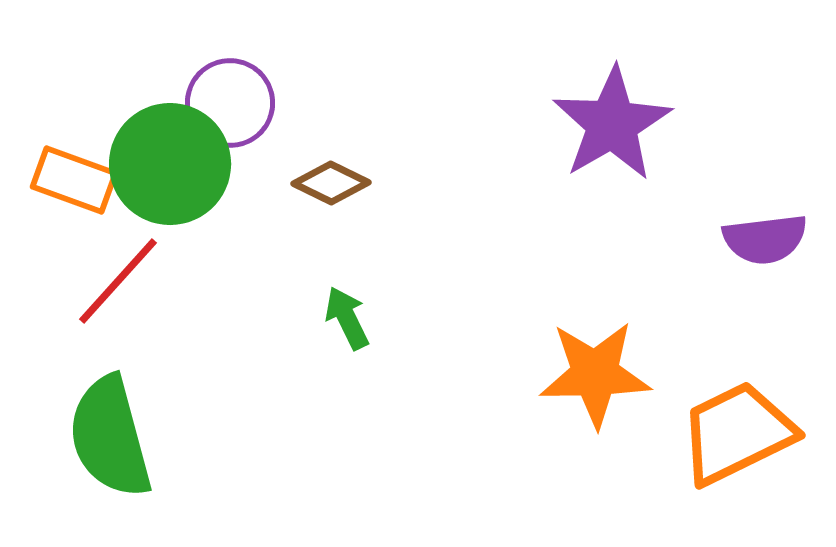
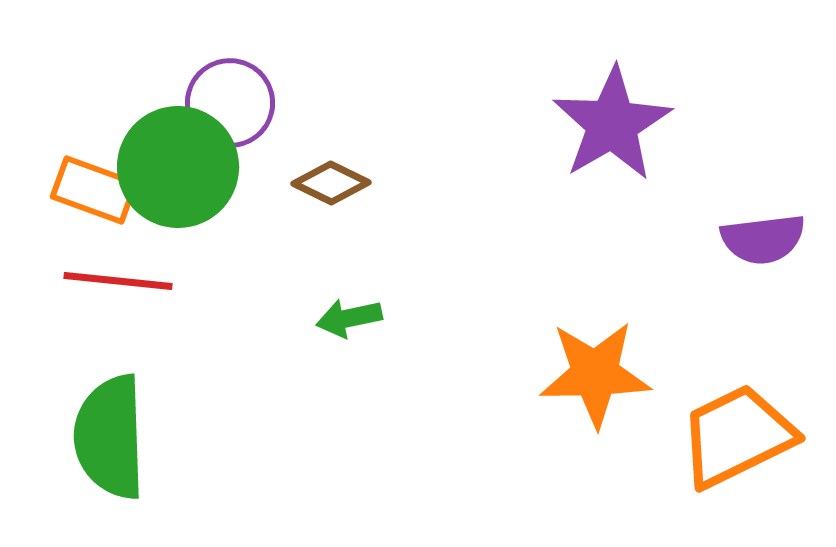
green circle: moved 8 px right, 3 px down
orange rectangle: moved 20 px right, 10 px down
purple semicircle: moved 2 px left
red line: rotated 54 degrees clockwise
green arrow: moved 2 px right; rotated 76 degrees counterclockwise
orange trapezoid: moved 3 px down
green semicircle: rotated 13 degrees clockwise
